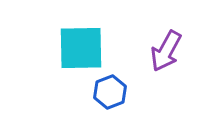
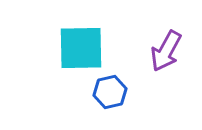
blue hexagon: rotated 8 degrees clockwise
